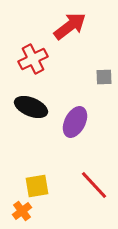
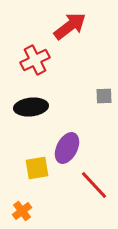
red cross: moved 2 px right, 1 px down
gray square: moved 19 px down
black ellipse: rotated 28 degrees counterclockwise
purple ellipse: moved 8 px left, 26 px down
yellow square: moved 18 px up
